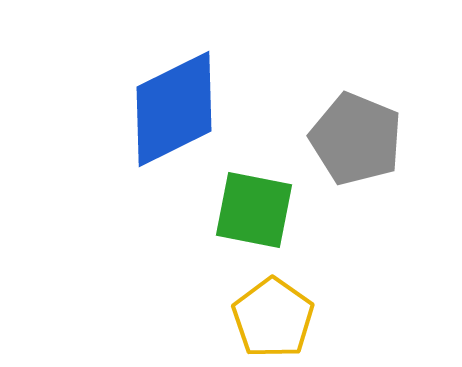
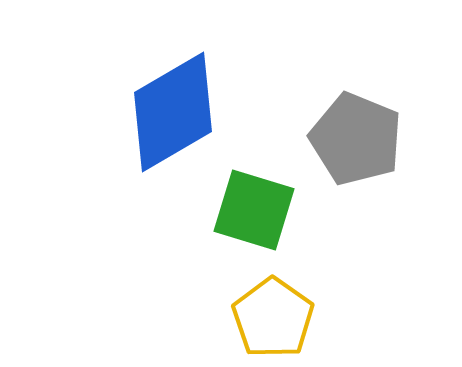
blue diamond: moved 1 px left, 3 px down; rotated 4 degrees counterclockwise
green square: rotated 6 degrees clockwise
